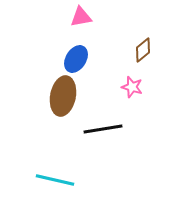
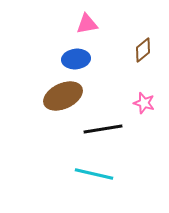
pink triangle: moved 6 px right, 7 px down
blue ellipse: rotated 52 degrees clockwise
pink star: moved 12 px right, 16 px down
brown ellipse: rotated 54 degrees clockwise
cyan line: moved 39 px right, 6 px up
